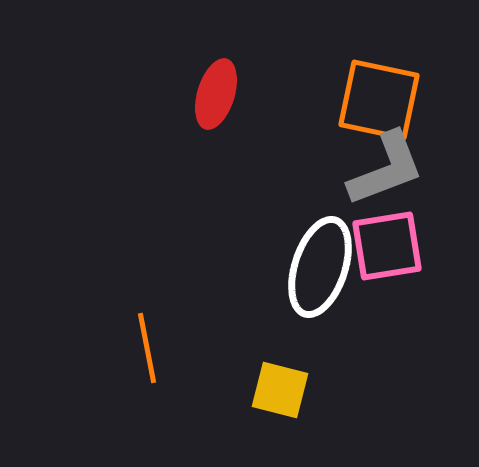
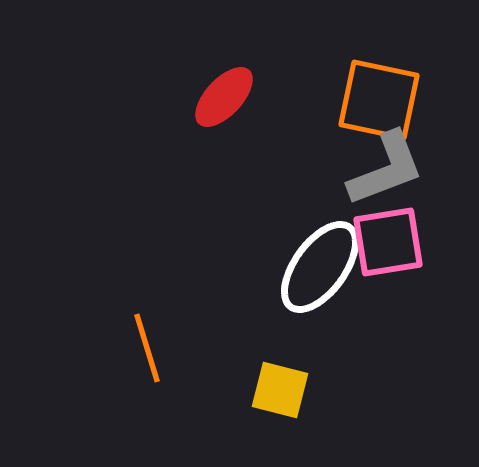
red ellipse: moved 8 px right, 3 px down; rotated 26 degrees clockwise
pink square: moved 1 px right, 4 px up
white ellipse: rotated 18 degrees clockwise
orange line: rotated 6 degrees counterclockwise
